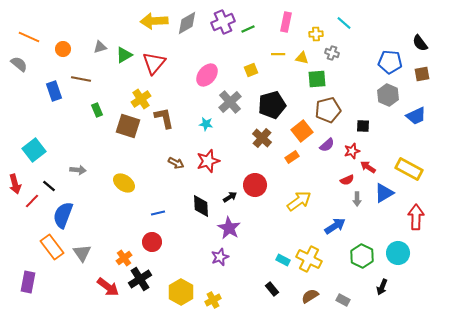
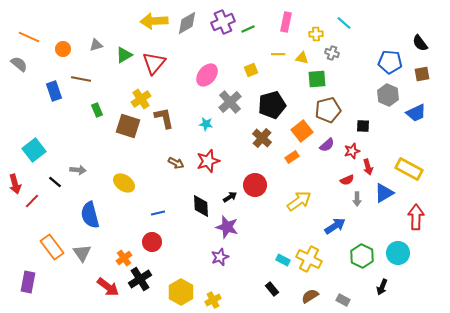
gray triangle at (100, 47): moved 4 px left, 2 px up
blue trapezoid at (416, 116): moved 3 px up
red arrow at (368, 167): rotated 140 degrees counterclockwise
black line at (49, 186): moved 6 px right, 4 px up
blue semicircle at (63, 215): moved 27 px right; rotated 36 degrees counterclockwise
purple star at (229, 228): moved 2 px left, 1 px up; rotated 15 degrees counterclockwise
